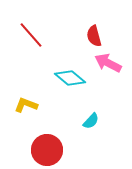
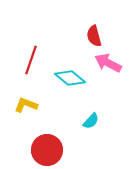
red line: moved 25 px down; rotated 60 degrees clockwise
